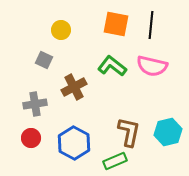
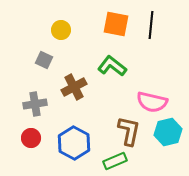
pink semicircle: moved 36 px down
brown L-shape: moved 1 px up
